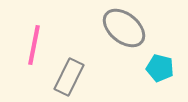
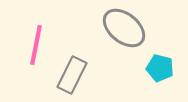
pink line: moved 2 px right
gray rectangle: moved 3 px right, 2 px up
